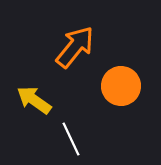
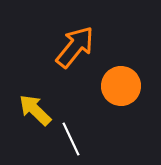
yellow arrow: moved 1 px right, 10 px down; rotated 9 degrees clockwise
